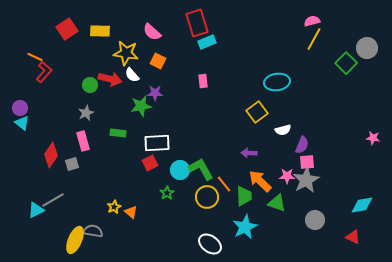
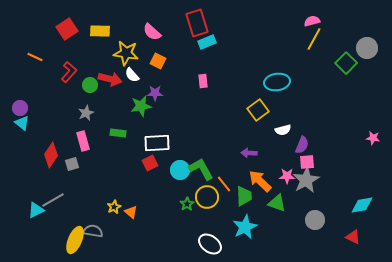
red L-shape at (44, 72): moved 25 px right
yellow square at (257, 112): moved 1 px right, 2 px up
green star at (167, 193): moved 20 px right, 11 px down
